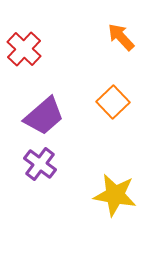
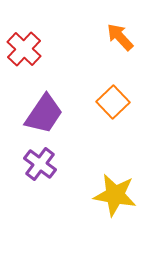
orange arrow: moved 1 px left
purple trapezoid: moved 2 px up; rotated 15 degrees counterclockwise
